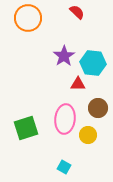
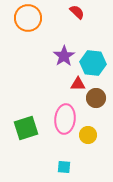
brown circle: moved 2 px left, 10 px up
cyan square: rotated 24 degrees counterclockwise
